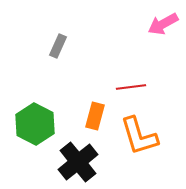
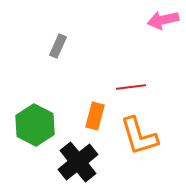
pink arrow: moved 4 px up; rotated 16 degrees clockwise
green hexagon: moved 1 px down
